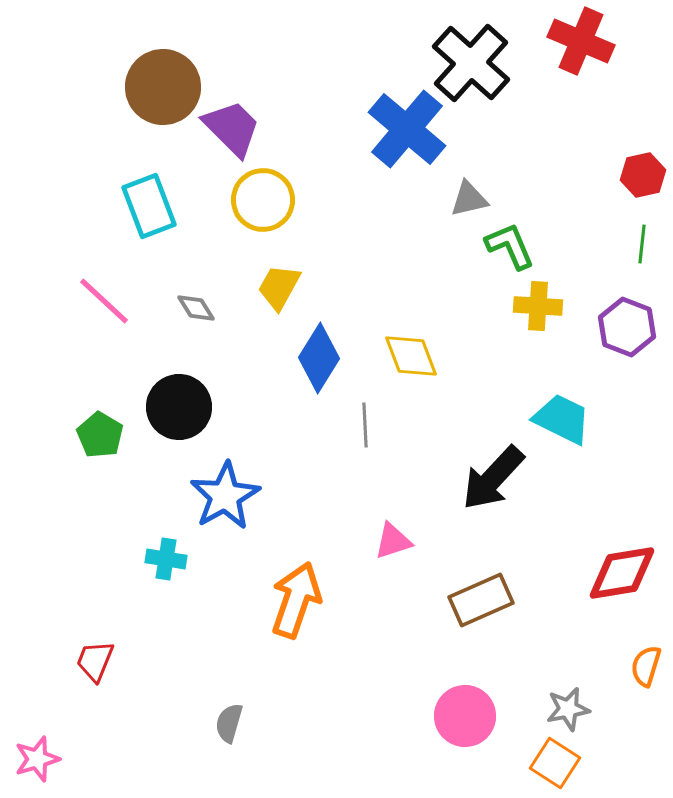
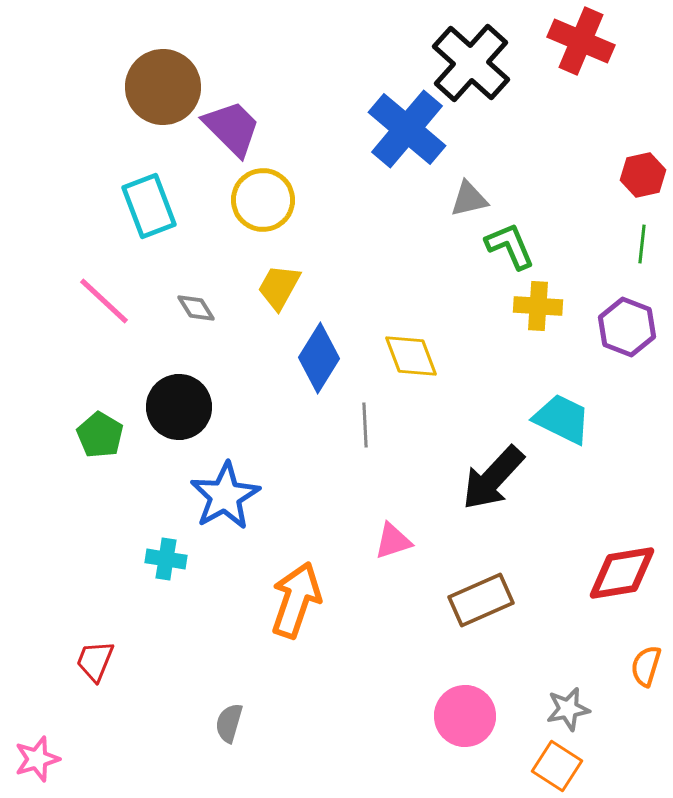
orange square: moved 2 px right, 3 px down
